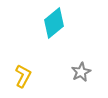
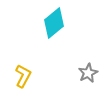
gray star: moved 7 px right, 1 px down
